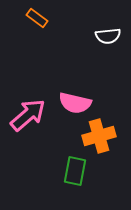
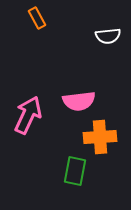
orange rectangle: rotated 25 degrees clockwise
pink semicircle: moved 4 px right, 2 px up; rotated 20 degrees counterclockwise
pink arrow: rotated 24 degrees counterclockwise
orange cross: moved 1 px right, 1 px down; rotated 12 degrees clockwise
